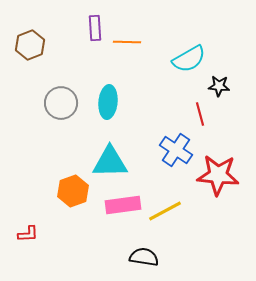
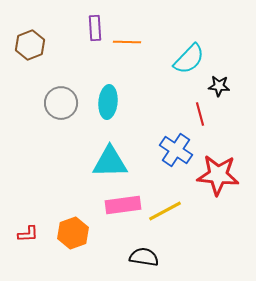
cyan semicircle: rotated 16 degrees counterclockwise
orange hexagon: moved 42 px down
